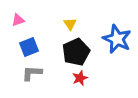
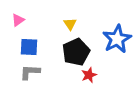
pink triangle: rotated 16 degrees counterclockwise
blue star: rotated 20 degrees clockwise
blue square: rotated 24 degrees clockwise
gray L-shape: moved 2 px left, 1 px up
red star: moved 9 px right, 3 px up
